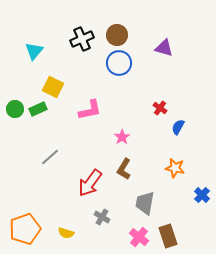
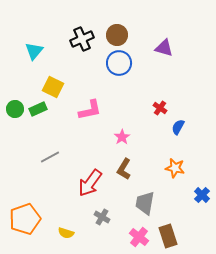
gray line: rotated 12 degrees clockwise
orange pentagon: moved 10 px up
